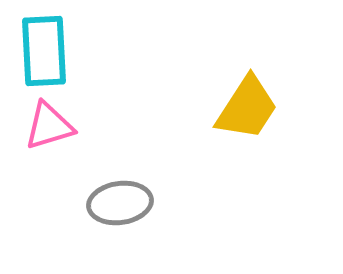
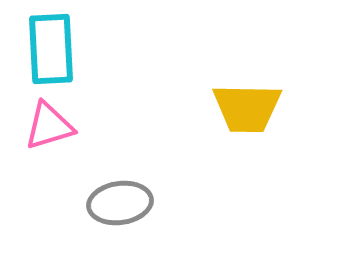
cyan rectangle: moved 7 px right, 2 px up
yellow trapezoid: rotated 58 degrees clockwise
